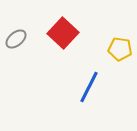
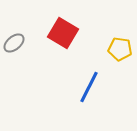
red square: rotated 12 degrees counterclockwise
gray ellipse: moved 2 px left, 4 px down
